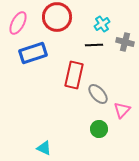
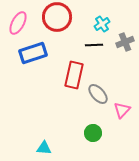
gray cross: rotated 36 degrees counterclockwise
green circle: moved 6 px left, 4 px down
cyan triangle: rotated 21 degrees counterclockwise
